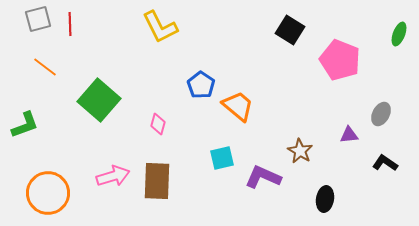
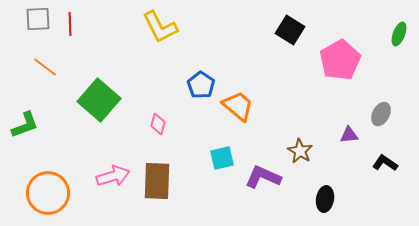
gray square: rotated 12 degrees clockwise
pink pentagon: rotated 21 degrees clockwise
